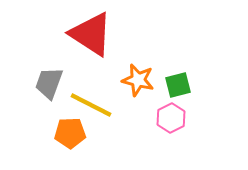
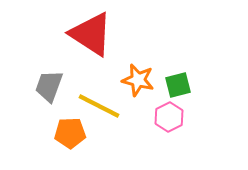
gray trapezoid: moved 3 px down
yellow line: moved 8 px right, 1 px down
pink hexagon: moved 2 px left, 1 px up
